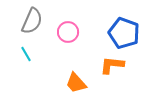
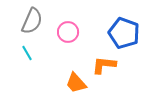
cyan line: moved 1 px right, 1 px up
orange L-shape: moved 8 px left
